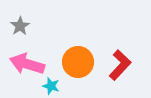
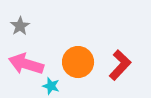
pink arrow: moved 1 px left
